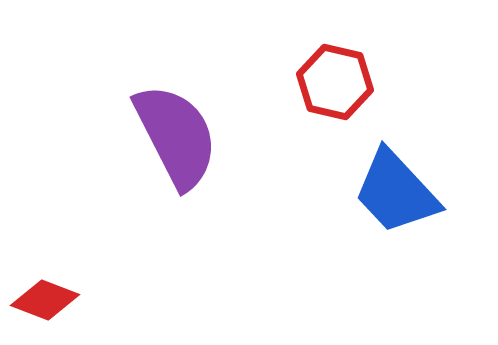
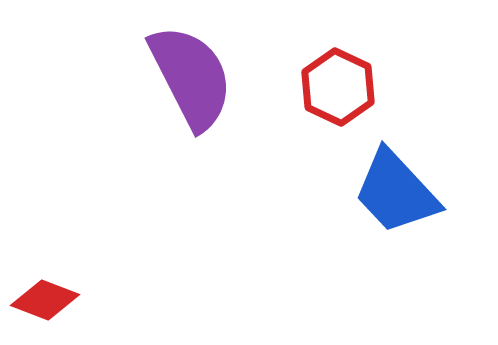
red hexagon: moved 3 px right, 5 px down; rotated 12 degrees clockwise
purple semicircle: moved 15 px right, 59 px up
